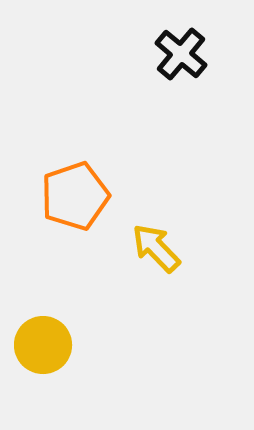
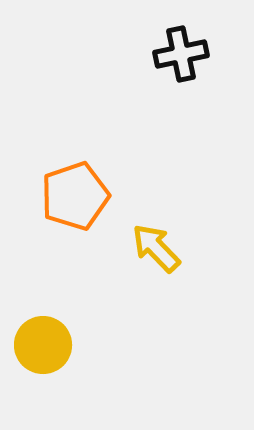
black cross: rotated 38 degrees clockwise
